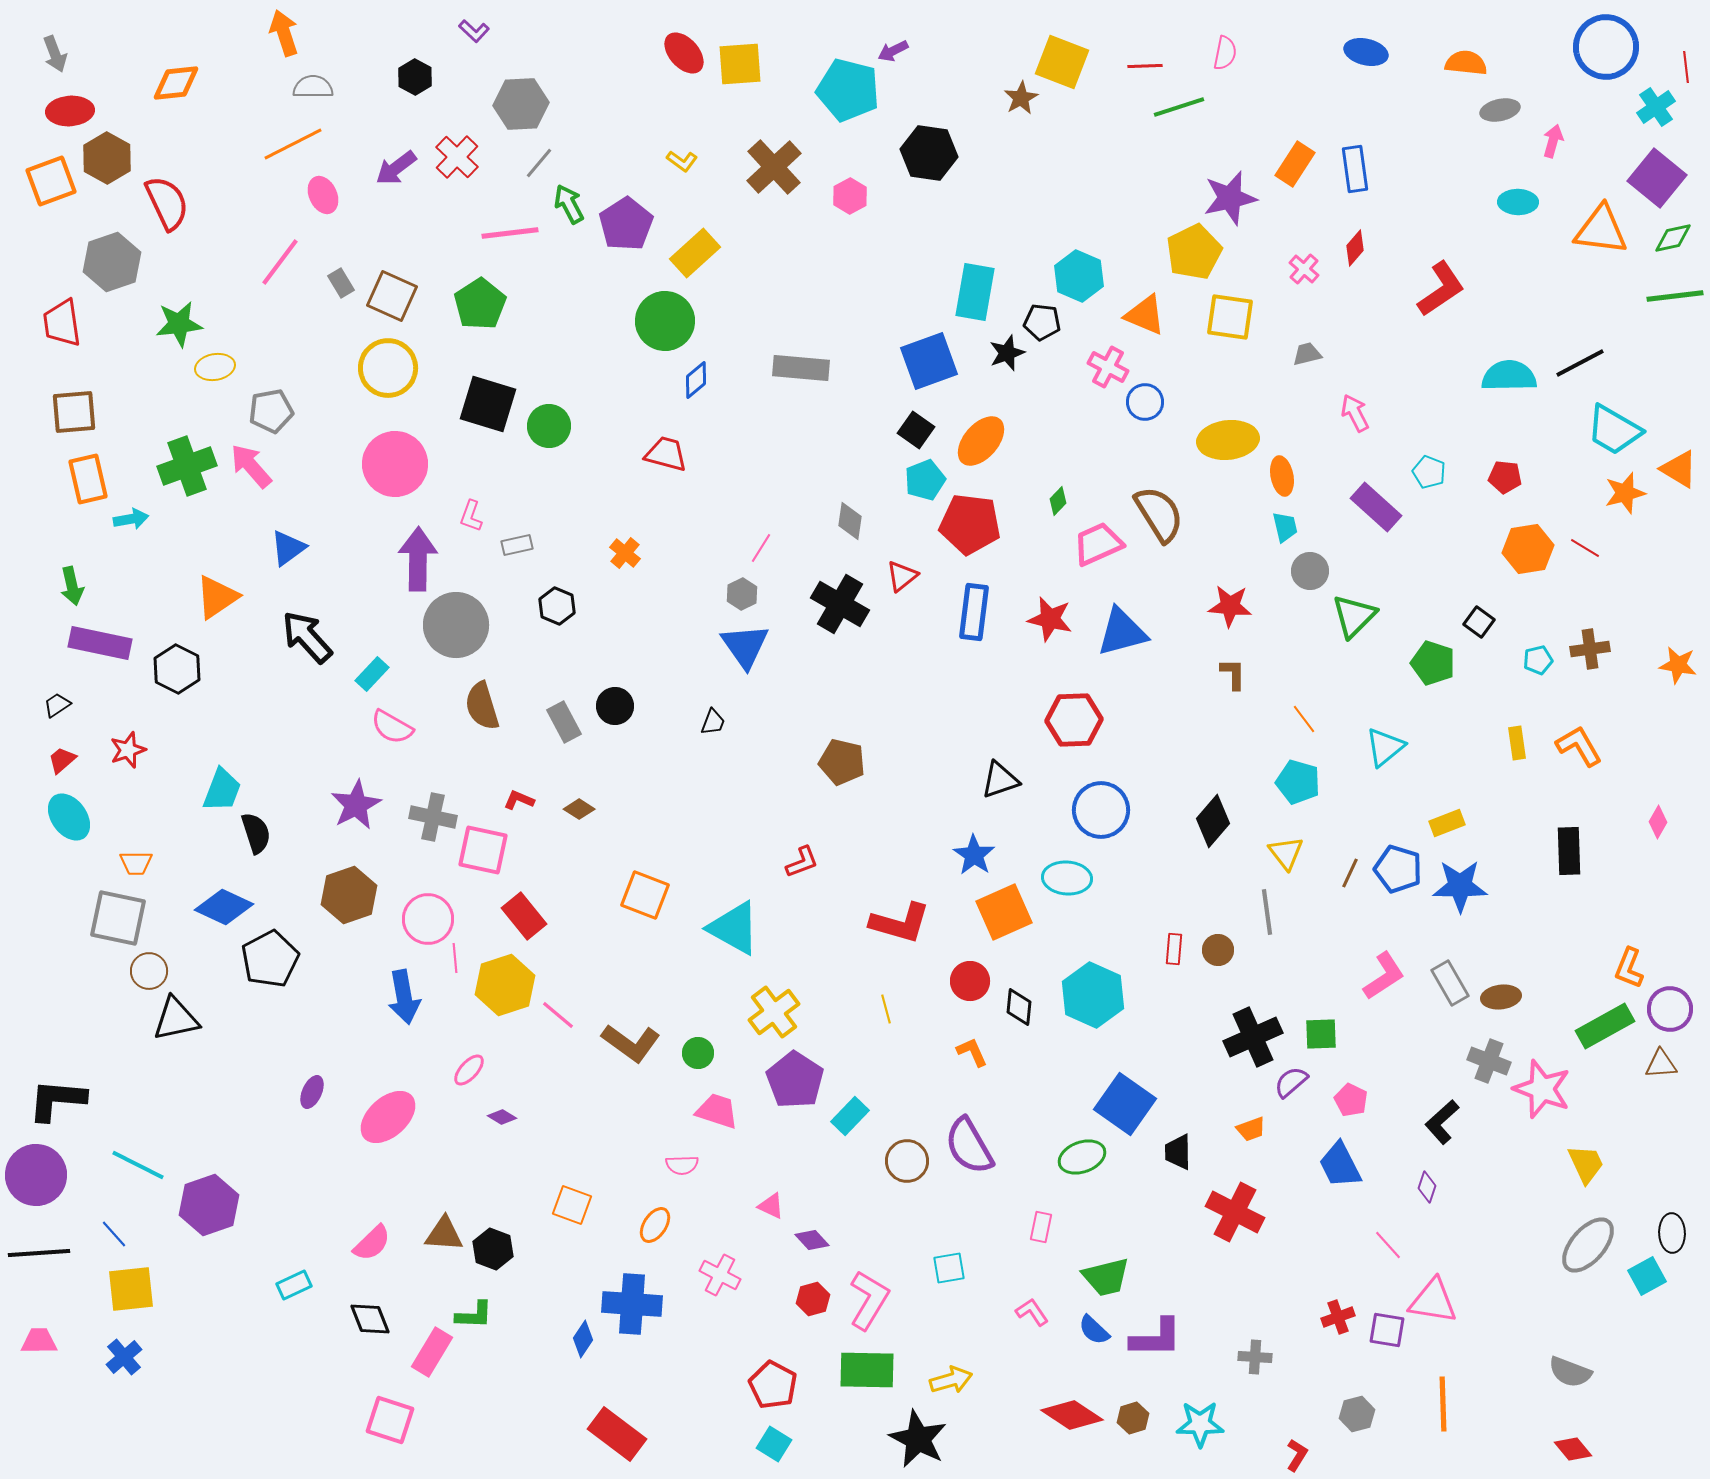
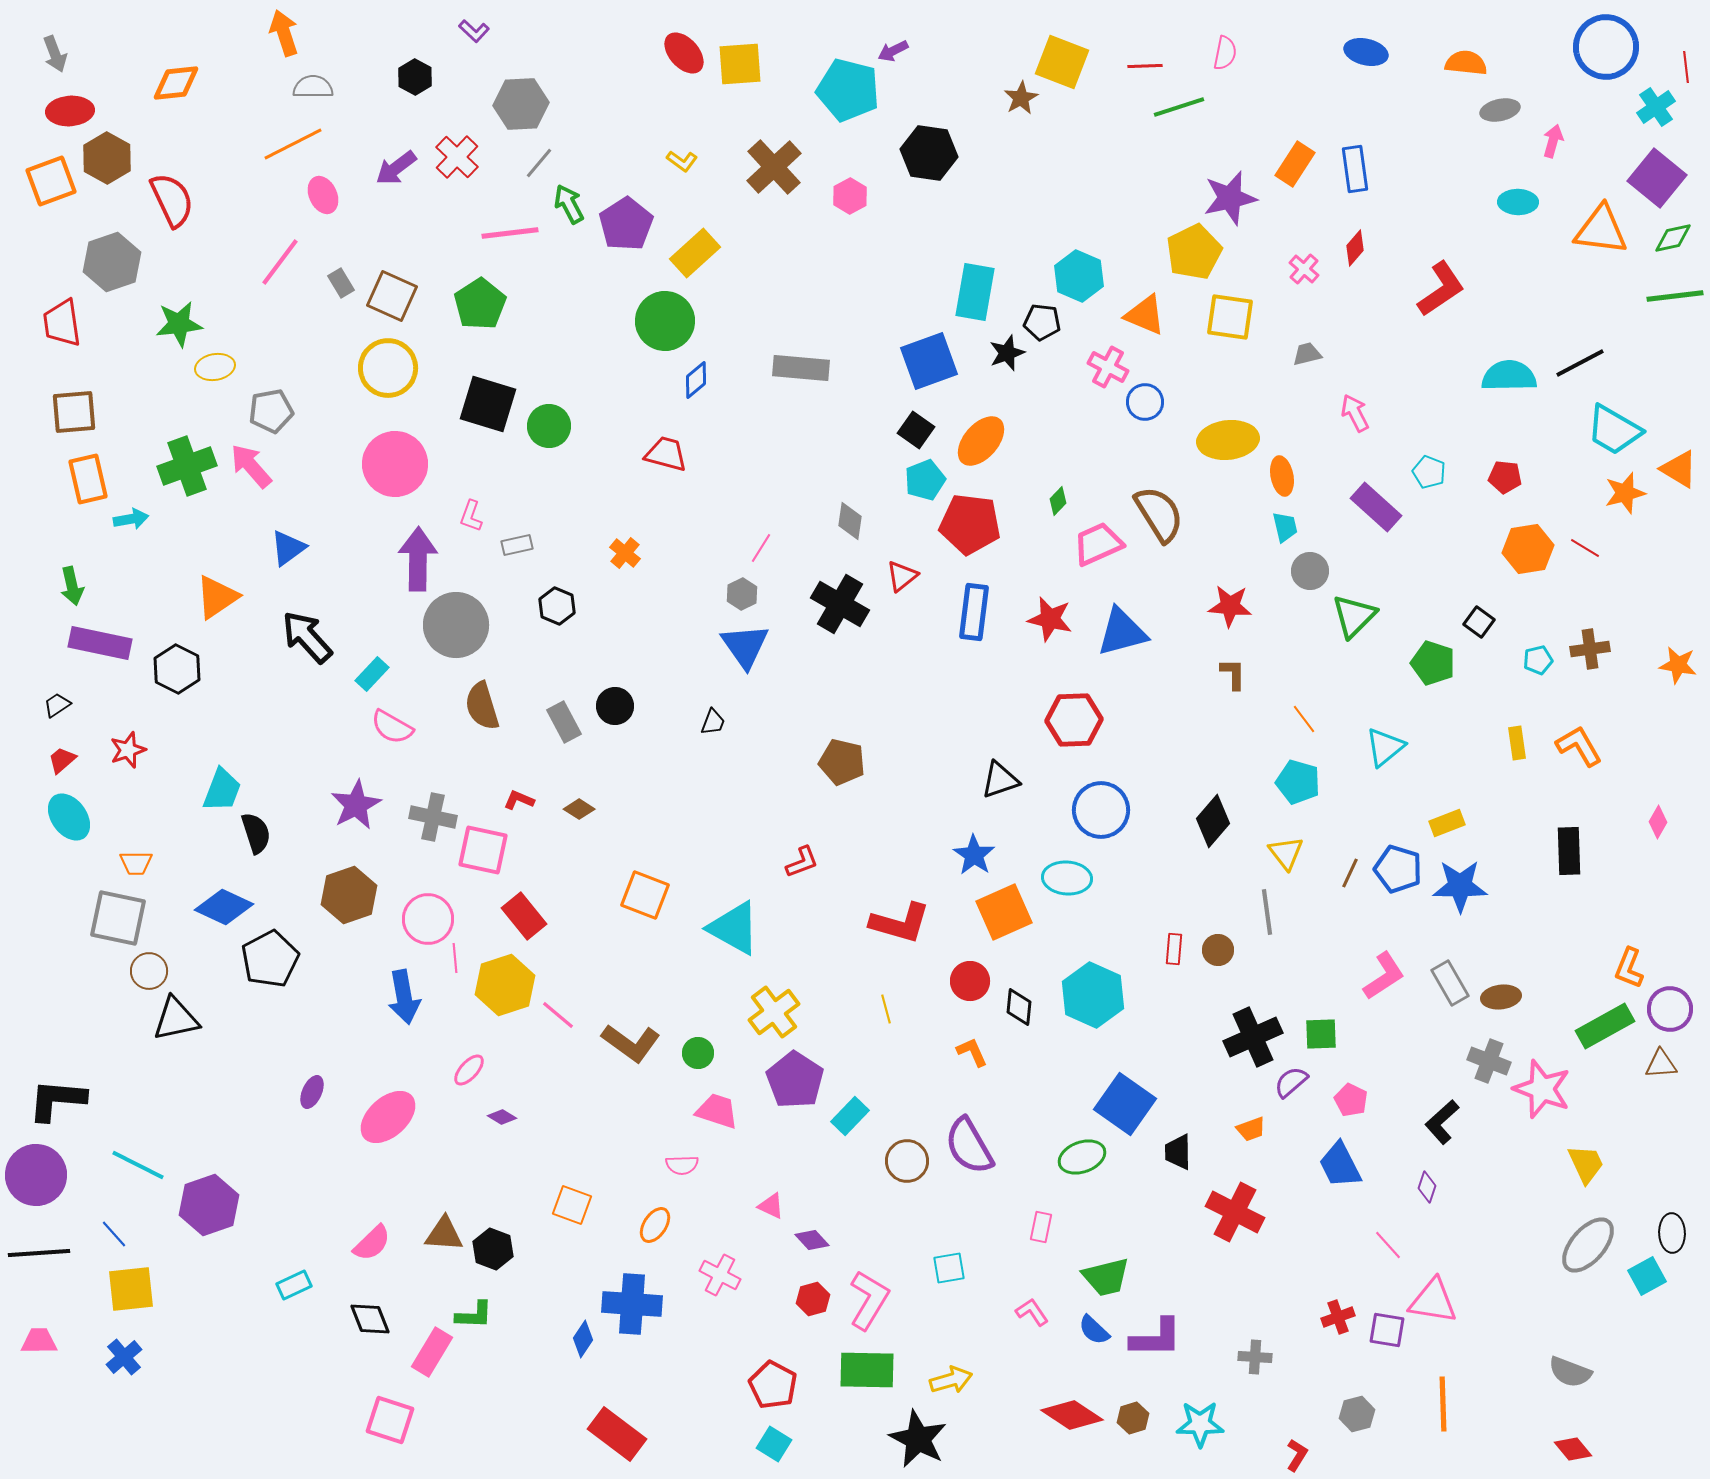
red semicircle at (167, 203): moved 5 px right, 3 px up
